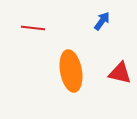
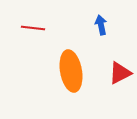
blue arrow: moved 1 px left, 4 px down; rotated 48 degrees counterclockwise
red triangle: rotated 40 degrees counterclockwise
